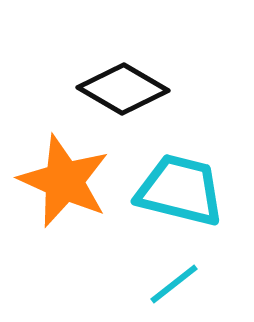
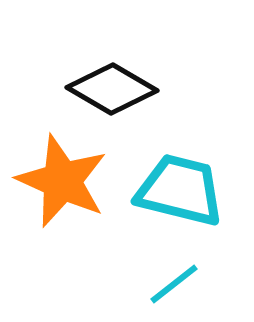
black diamond: moved 11 px left
orange star: moved 2 px left
